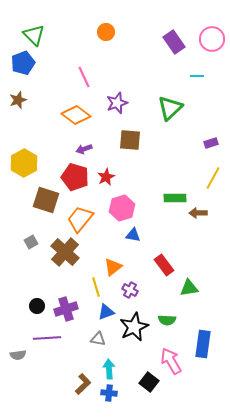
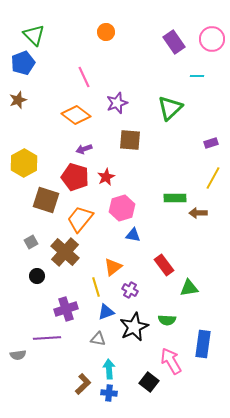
black circle at (37, 306): moved 30 px up
